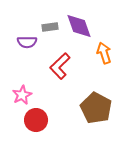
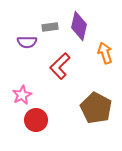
purple diamond: rotated 32 degrees clockwise
orange arrow: moved 1 px right
